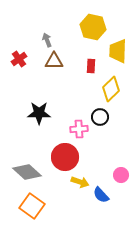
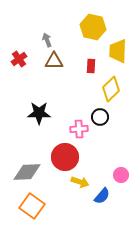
gray diamond: rotated 44 degrees counterclockwise
blue semicircle: moved 1 px right, 1 px down; rotated 96 degrees counterclockwise
